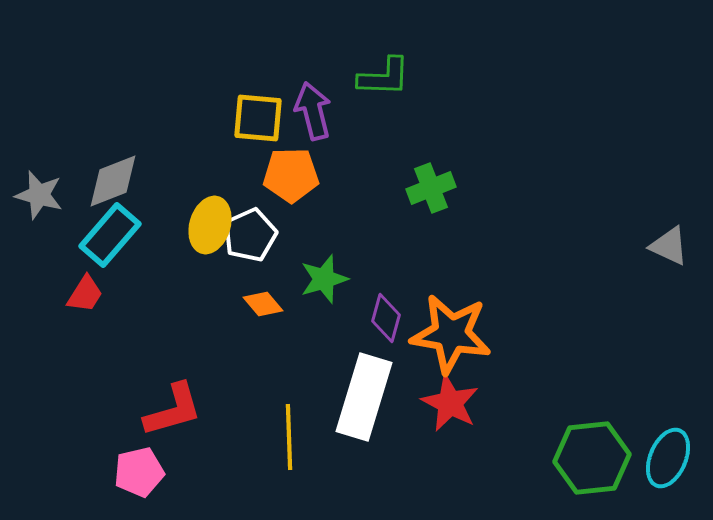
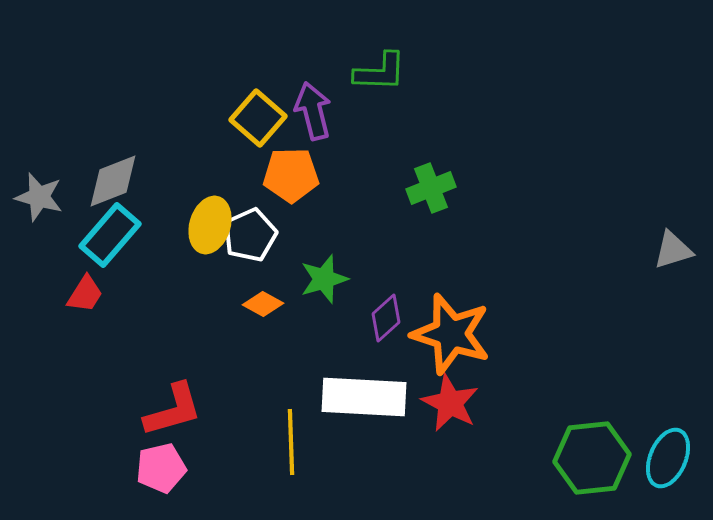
green L-shape: moved 4 px left, 5 px up
yellow square: rotated 36 degrees clockwise
gray star: moved 2 px down
gray triangle: moved 4 px right, 4 px down; rotated 42 degrees counterclockwise
orange diamond: rotated 21 degrees counterclockwise
purple diamond: rotated 33 degrees clockwise
orange star: rotated 8 degrees clockwise
white rectangle: rotated 76 degrees clockwise
yellow line: moved 2 px right, 5 px down
pink pentagon: moved 22 px right, 4 px up
